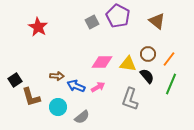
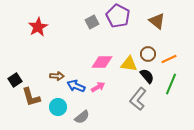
red star: rotated 12 degrees clockwise
orange line: rotated 28 degrees clockwise
yellow triangle: moved 1 px right
gray L-shape: moved 8 px right; rotated 20 degrees clockwise
